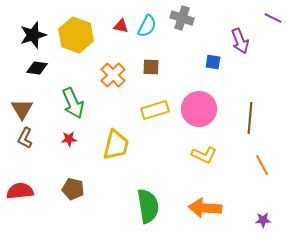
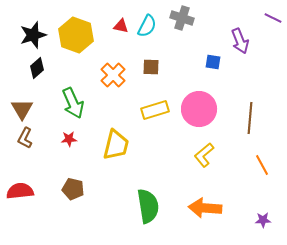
black diamond: rotated 50 degrees counterclockwise
yellow L-shape: rotated 115 degrees clockwise
